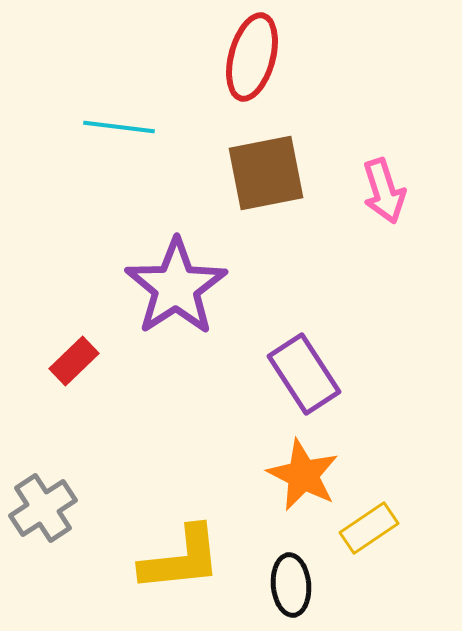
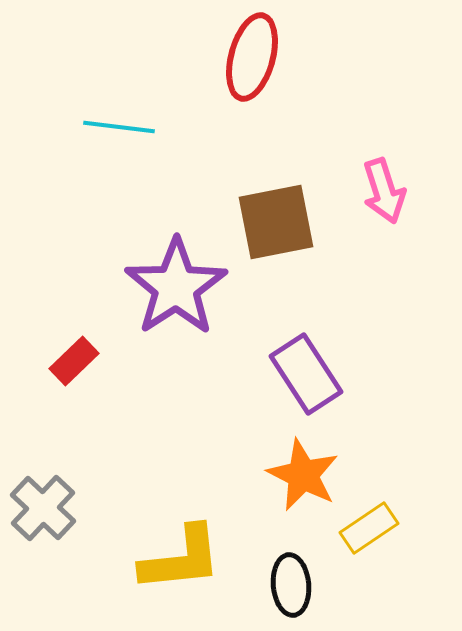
brown square: moved 10 px right, 49 px down
purple rectangle: moved 2 px right
gray cross: rotated 14 degrees counterclockwise
